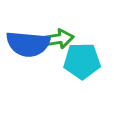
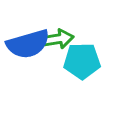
blue semicircle: rotated 21 degrees counterclockwise
